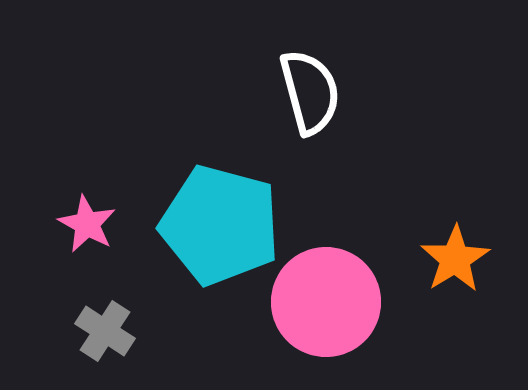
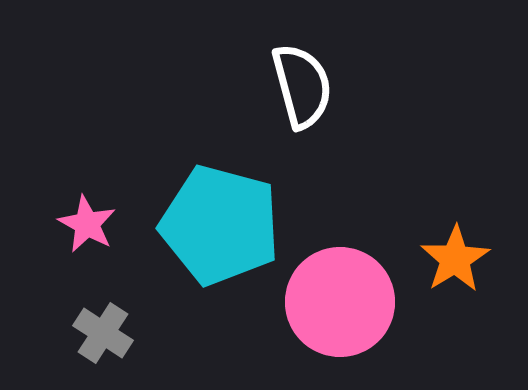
white semicircle: moved 8 px left, 6 px up
pink circle: moved 14 px right
gray cross: moved 2 px left, 2 px down
